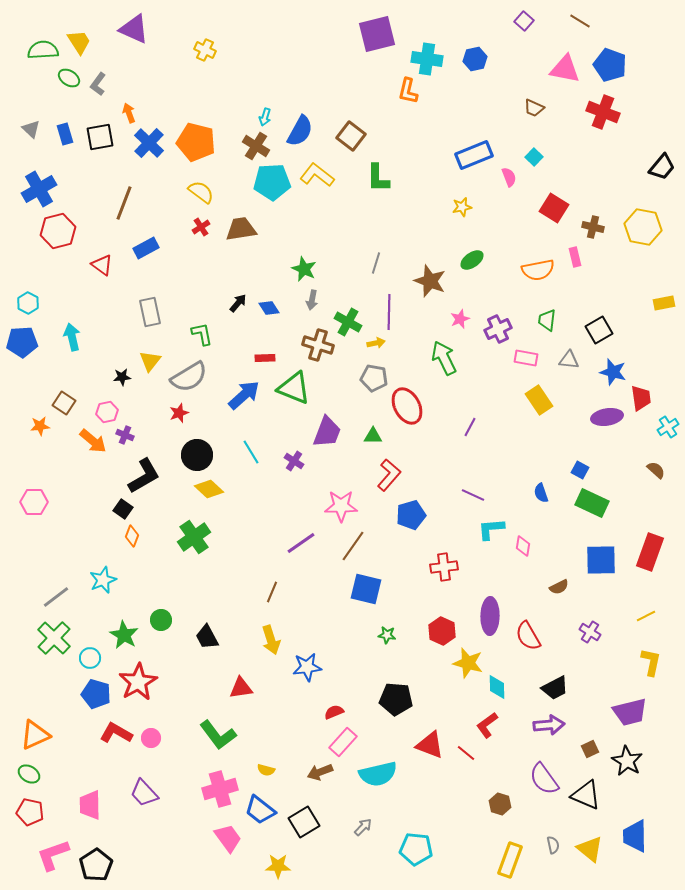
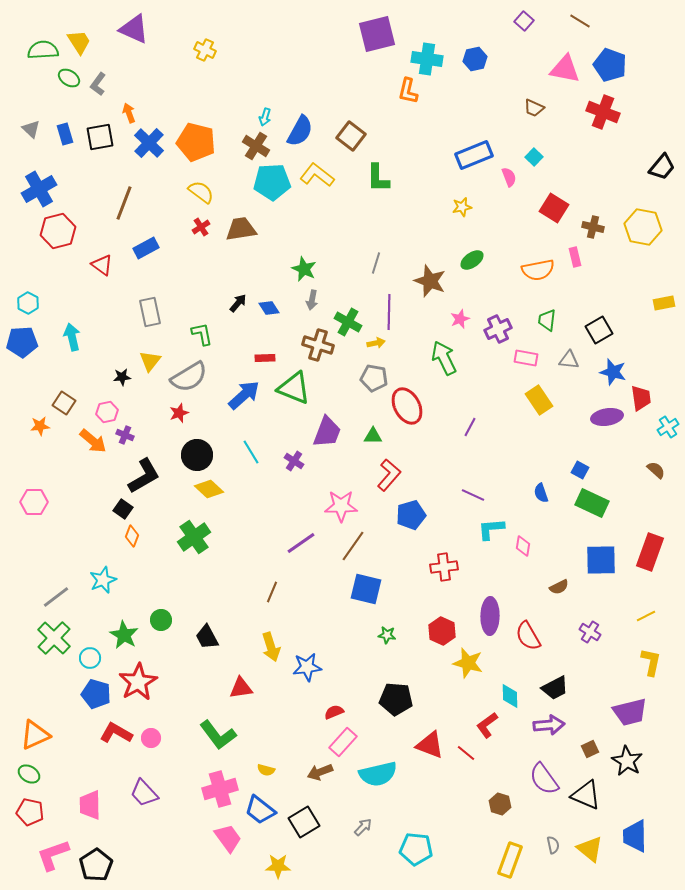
yellow arrow at (271, 640): moved 7 px down
cyan diamond at (497, 687): moved 13 px right, 9 px down
